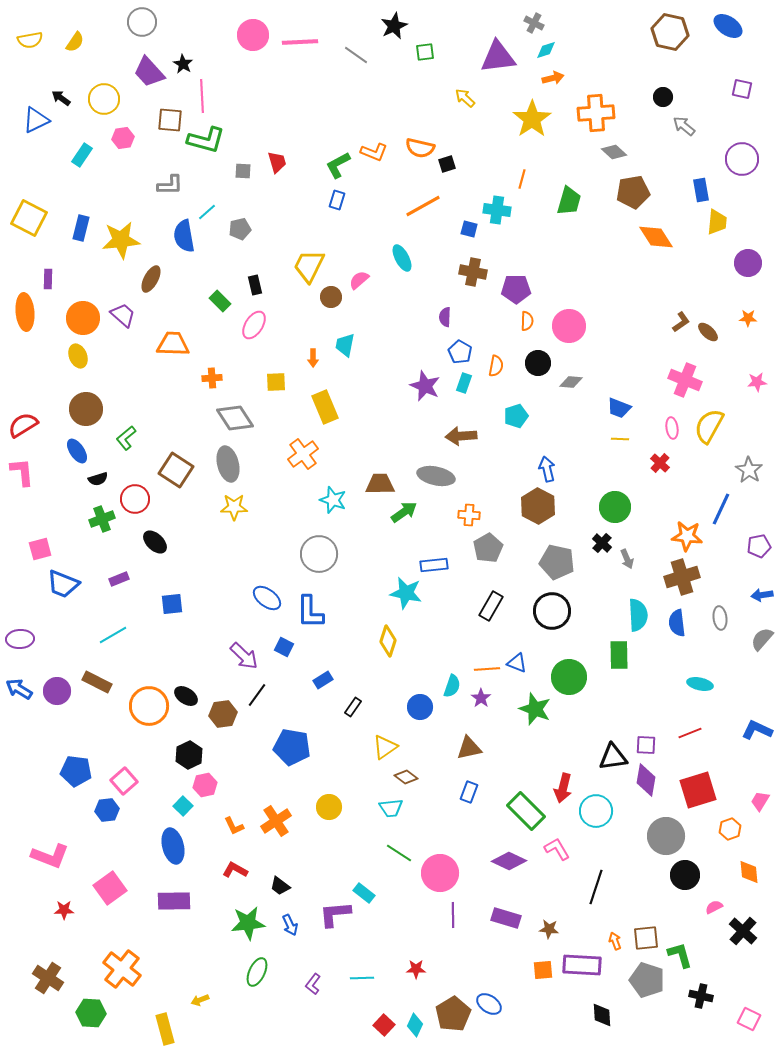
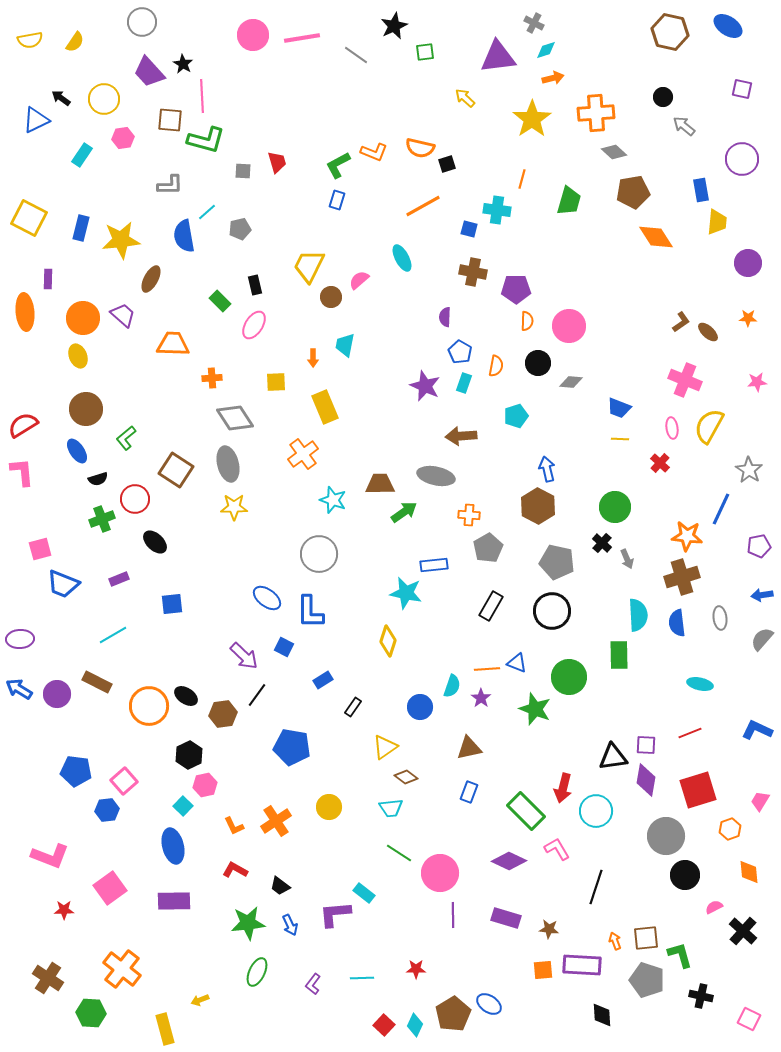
pink line at (300, 42): moved 2 px right, 4 px up; rotated 6 degrees counterclockwise
purple circle at (57, 691): moved 3 px down
